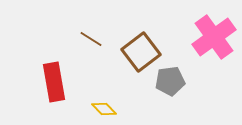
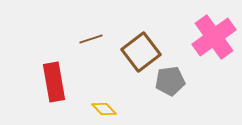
brown line: rotated 50 degrees counterclockwise
